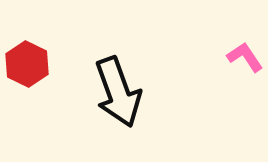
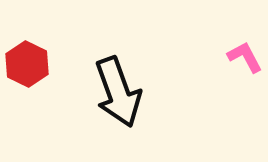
pink L-shape: rotated 6 degrees clockwise
